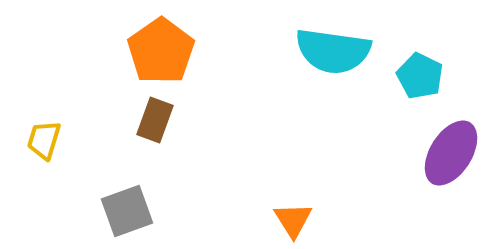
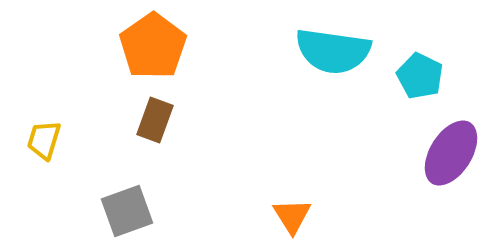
orange pentagon: moved 8 px left, 5 px up
orange triangle: moved 1 px left, 4 px up
